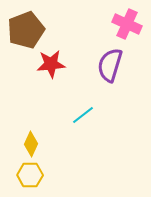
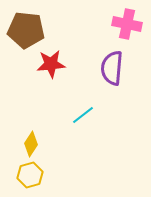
pink cross: rotated 12 degrees counterclockwise
brown pentagon: rotated 27 degrees clockwise
purple semicircle: moved 2 px right, 3 px down; rotated 12 degrees counterclockwise
yellow diamond: rotated 10 degrees clockwise
yellow hexagon: rotated 15 degrees counterclockwise
